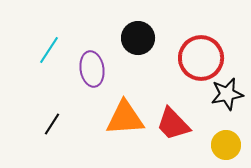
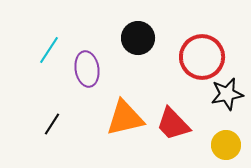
red circle: moved 1 px right, 1 px up
purple ellipse: moved 5 px left
orange triangle: rotated 9 degrees counterclockwise
